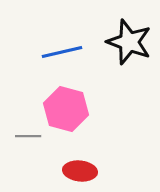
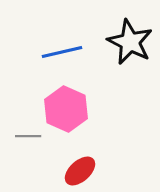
black star: moved 1 px right; rotated 6 degrees clockwise
pink hexagon: rotated 9 degrees clockwise
red ellipse: rotated 48 degrees counterclockwise
